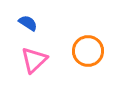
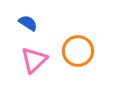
orange circle: moved 10 px left
